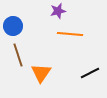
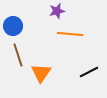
purple star: moved 1 px left
black line: moved 1 px left, 1 px up
